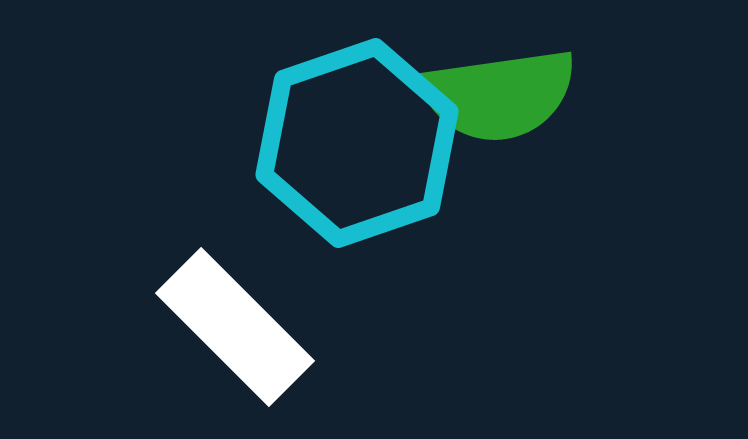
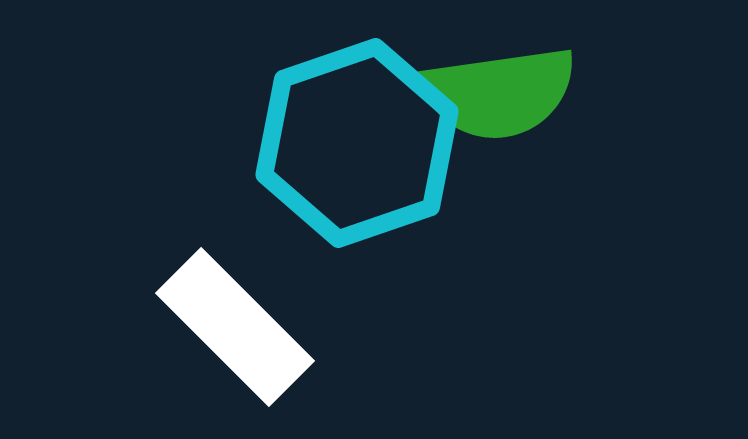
green semicircle: moved 2 px up
